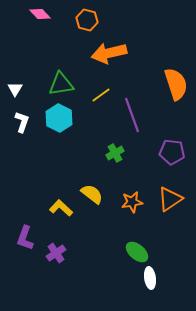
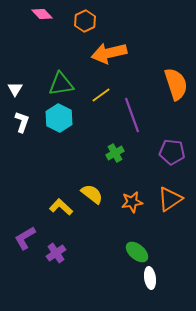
pink diamond: moved 2 px right
orange hexagon: moved 2 px left, 1 px down; rotated 20 degrees clockwise
yellow L-shape: moved 1 px up
purple L-shape: rotated 40 degrees clockwise
